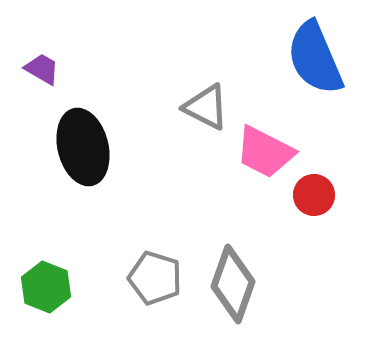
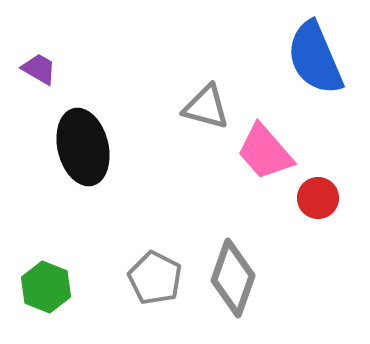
purple trapezoid: moved 3 px left
gray triangle: rotated 12 degrees counterclockwise
pink trapezoid: rotated 22 degrees clockwise
red circle: moved 4 px right, 3 px down
gray pentagon: rotated 10 degrees clockwise
gray diamond: moved 6 px up
